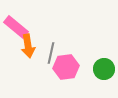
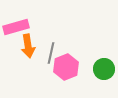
pink rectangle: rotated 55 degrees counterclockwise
pink hexagon: rotated 15 degrees counterclockwise
